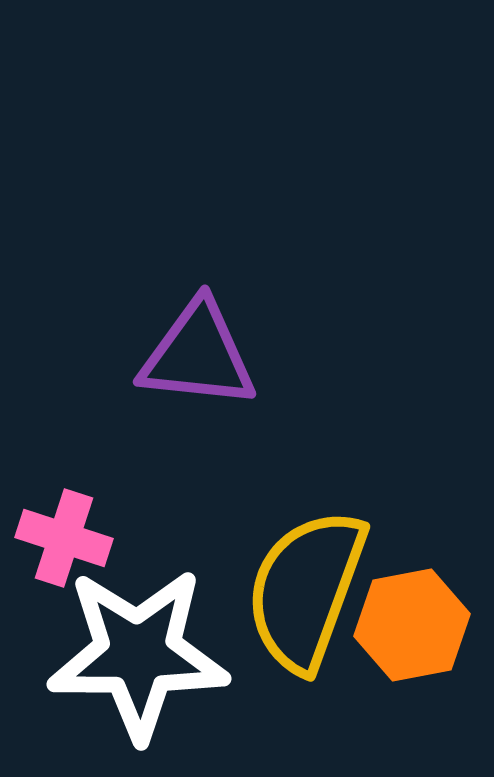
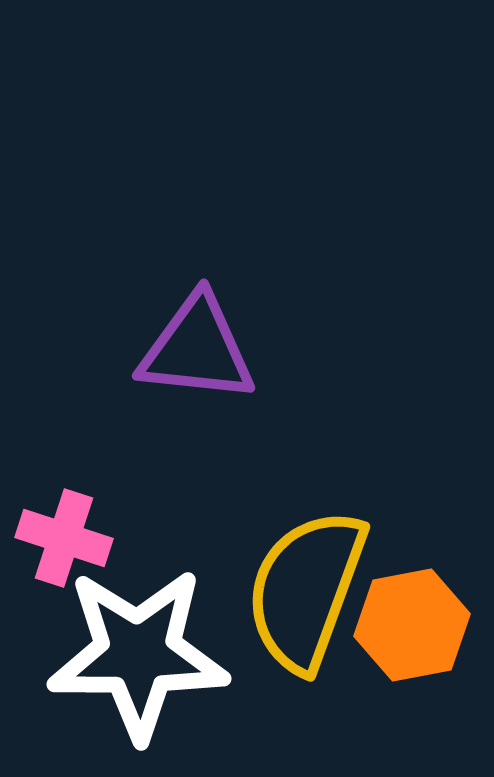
purple triangle: moved 1 px left, 6 px up
